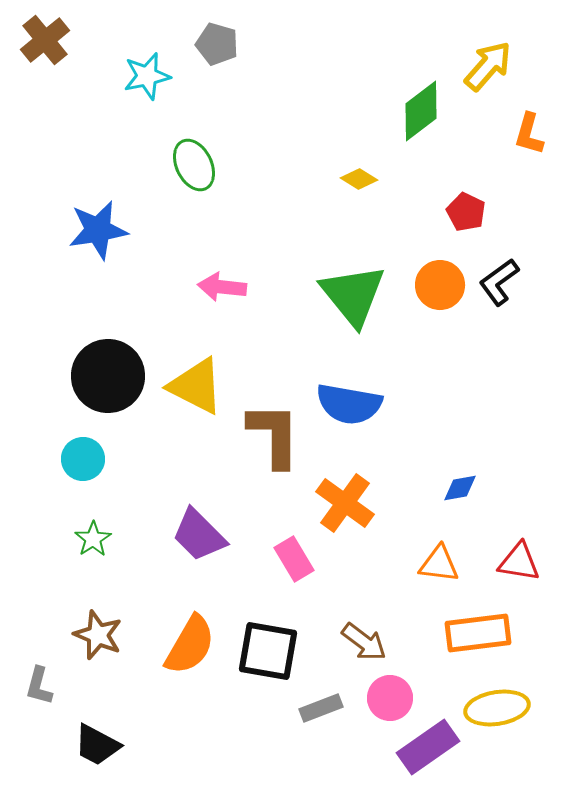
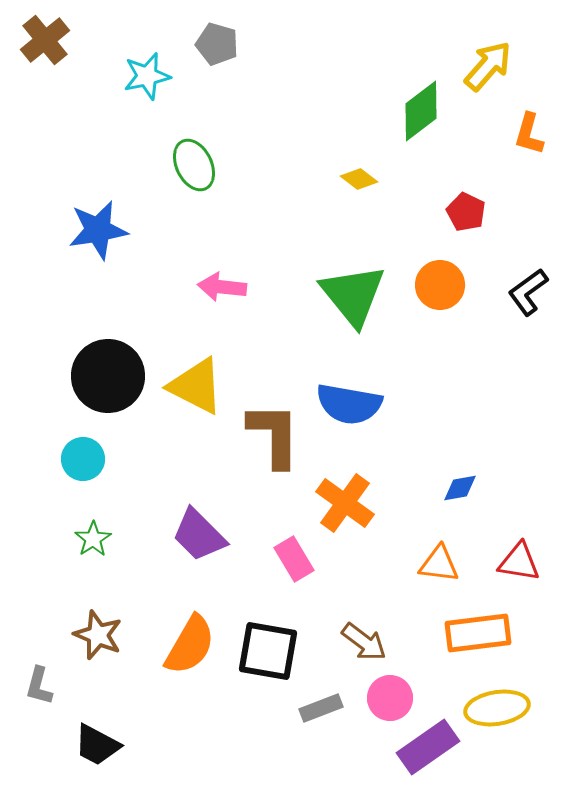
yellow diamond: rotated 6 degrees clockwise
black L-shape: moved 29 px right, 10 px down
